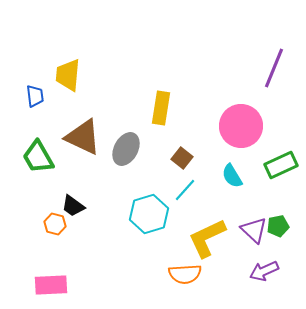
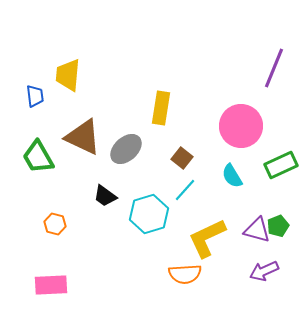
gray ellipse: rotated 20 degrees clockwise
black trapezoid: moved 32 px right, 10 px up
green pentagon: rotated 10 degrees counterclockwise
purple triangle: moved 3 px right; rotated 28 degrees counterclockwise
